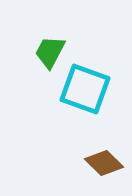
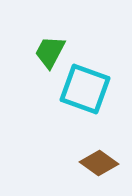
brown diamond: moved 5 px left; rotated 9 degrees counterclockwise
